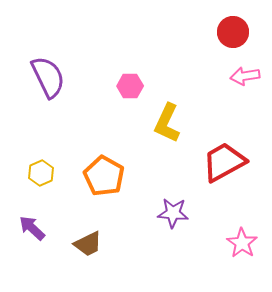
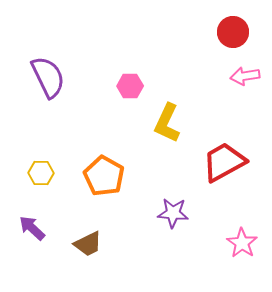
yellow hexagon: rotated 25 degrees clockwise
